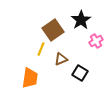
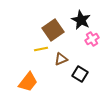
black star: rotated 12 degrees counterclockwise
pink cross: moved 4 px left, 2 px up
yellow line: rotated 56 degrees clockwise
black square: moved 1 px down
orange trapezoid: moved 2 px left, 4 px down; rotated 30 degrees clockwise
